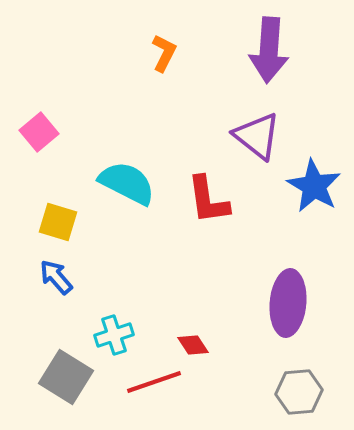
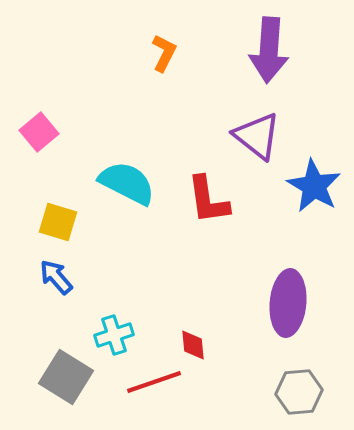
red diamond: rotated 28 degrees clockwise
